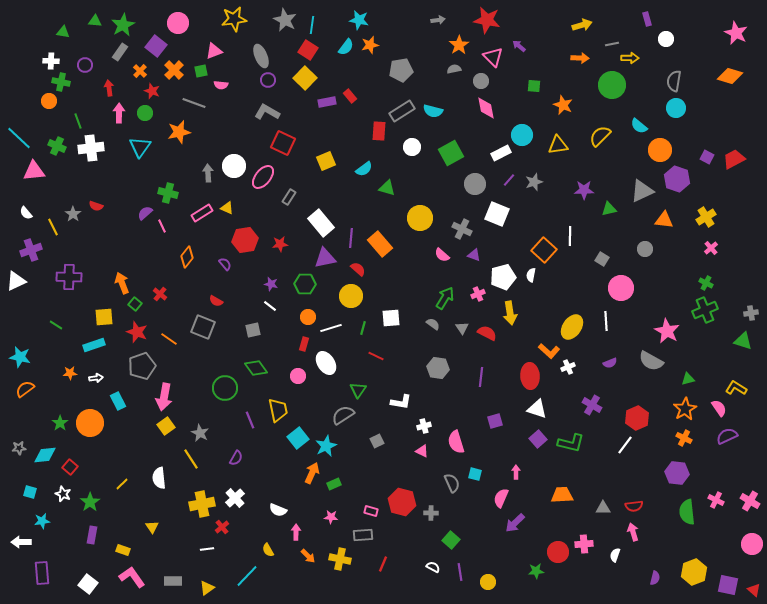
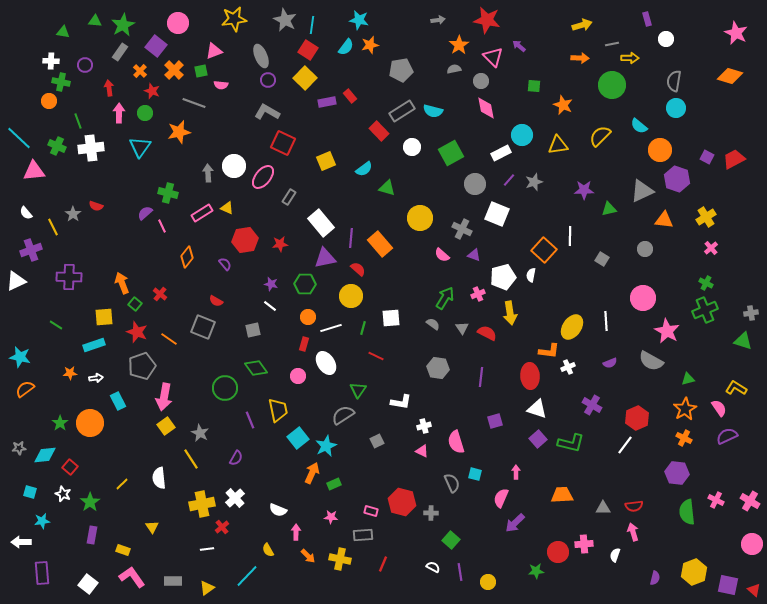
red rectangle at (379, 131): rotated 48 degrees counterclockwise
pink circle at (621, 288): moved 22 px right, 10 px down
orange L-shape at (549, 351): rotated 35 degrees counterclockwise
